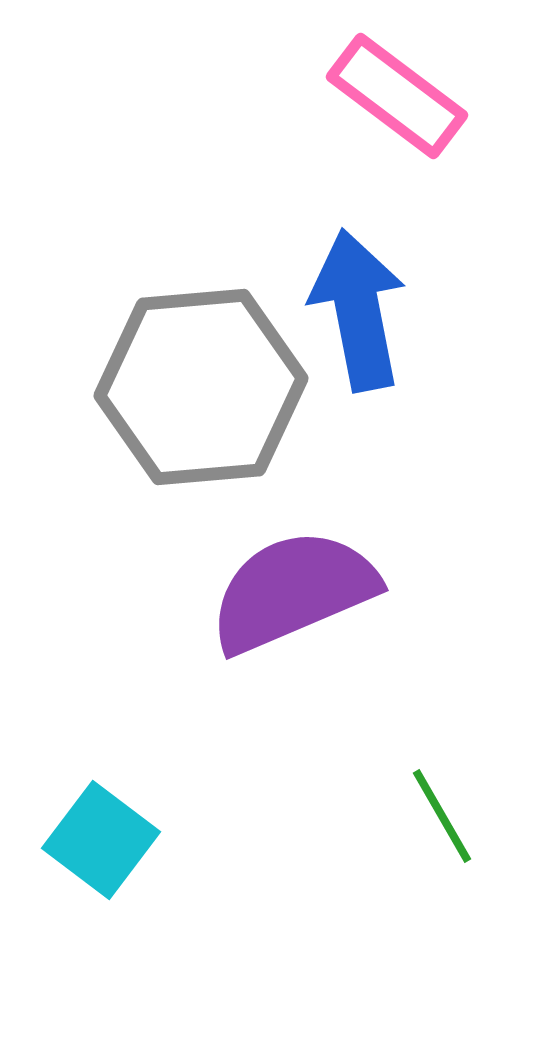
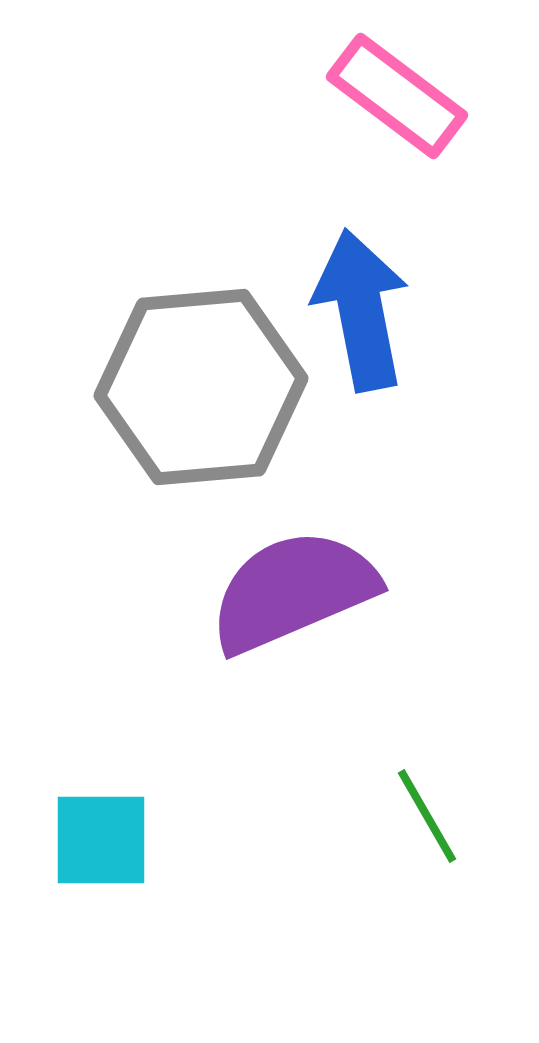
blue arrow: moved 3 px right
green line: moved 15 px left
cyan square: rotated 37 degrees counterclockwise
